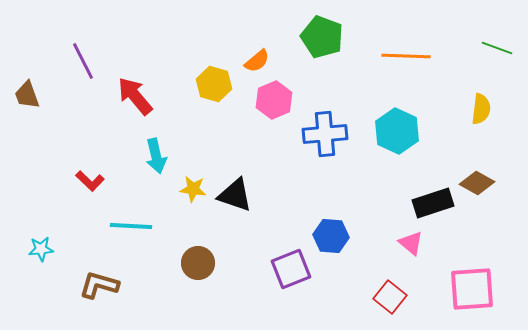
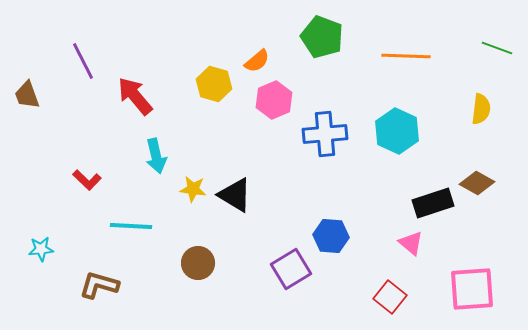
red L-shape: moved 3 px left, 1 px up
black triangle: rotated 12 degrees clockwise
purple square: rotated 9 degrees counterclockwise
